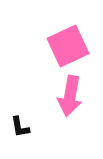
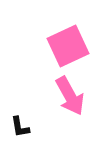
pink arrow: rotated 39 degrees counterclockwise
